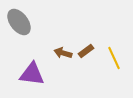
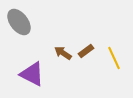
brown arrow: rotated 18 degrees clockwise
purple triangle: rotated 20 degrees clockwise
